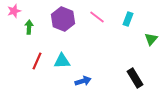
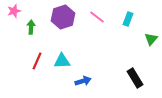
purple hexagon: moved 2 px up; rotated 20 degrees clockwise
green arrow: moved 2 px right
